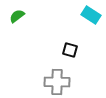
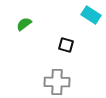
green semicircle: moved 7 px right, 8 px down
black square: moved 4 px left, 5 px up
